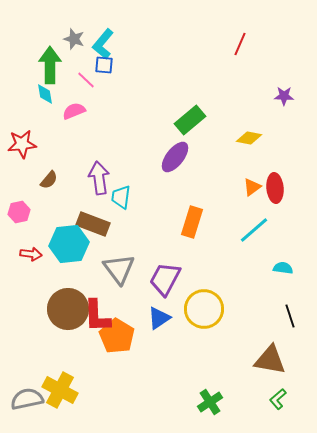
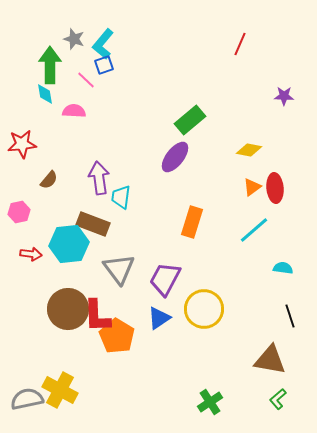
blue square: rotated 24 degrees counterclockwise
pink semicircle: rotated 25 degrees clockwise
yellow diamond: moved 12 px down
